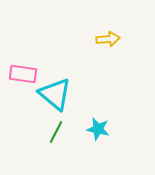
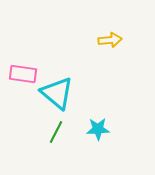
yellow arrow: moved 2 px right, 1 px down
cyan triangle: moved 2 px right, 1 px up
cyan star: rotated 15 degrees counterclockwise
